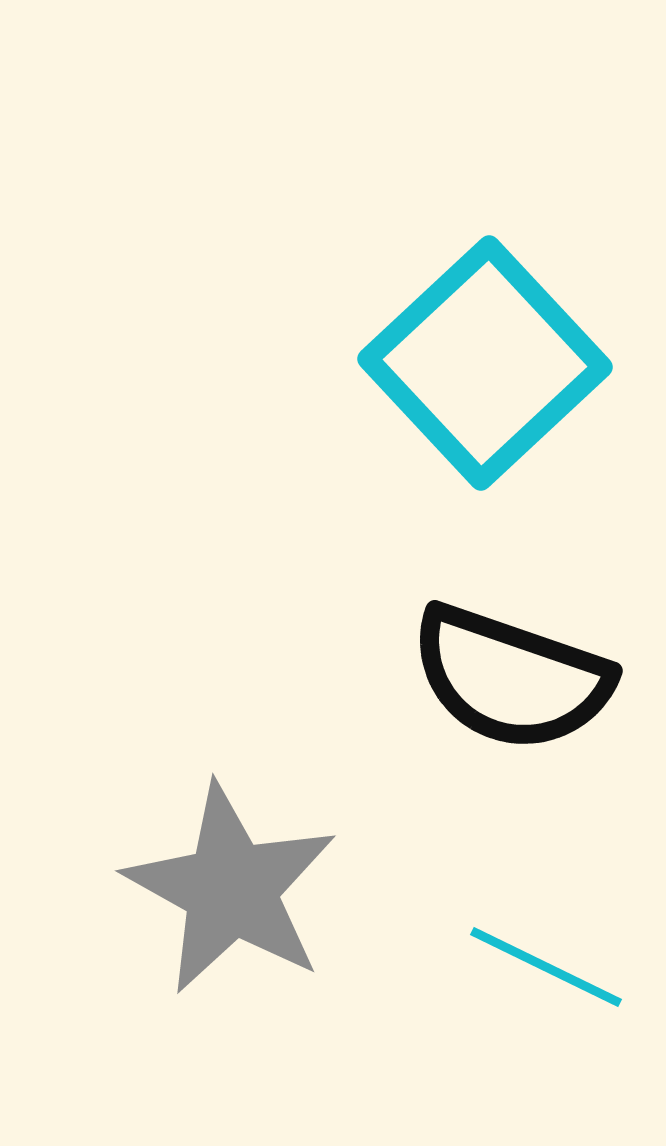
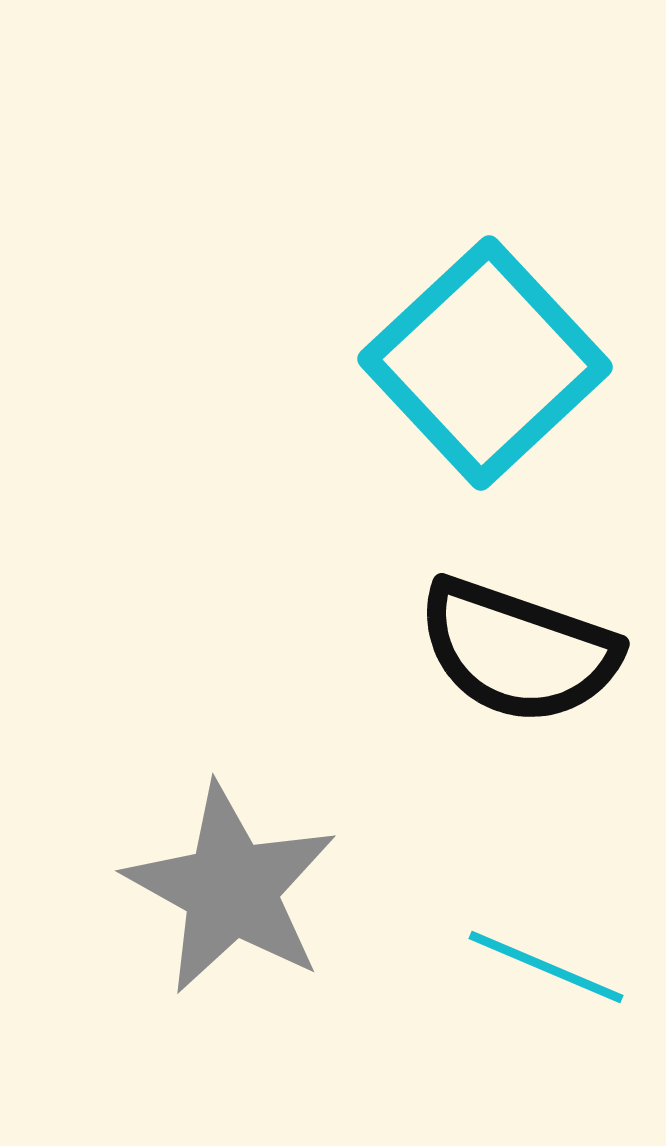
black semicircle: moved 7 px right, 27 px up
cyan line: rotated 3 degrees counterclockwise
